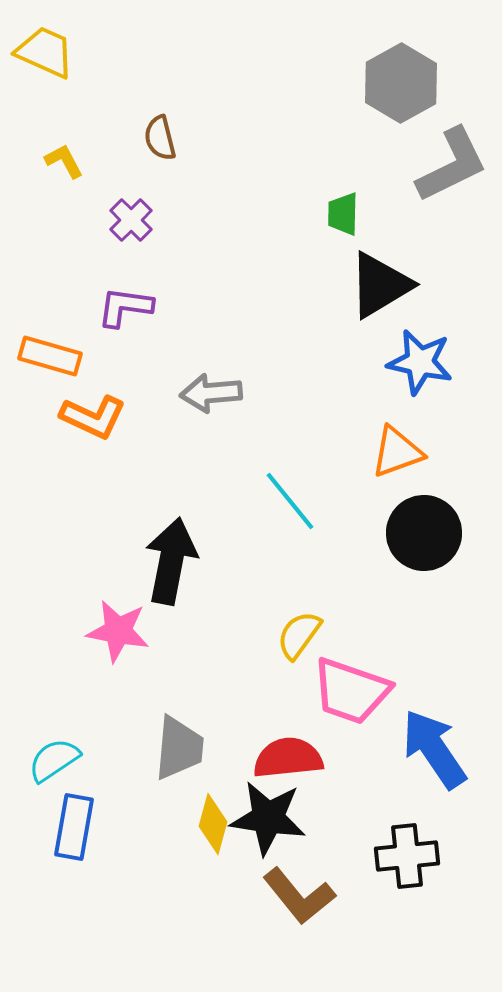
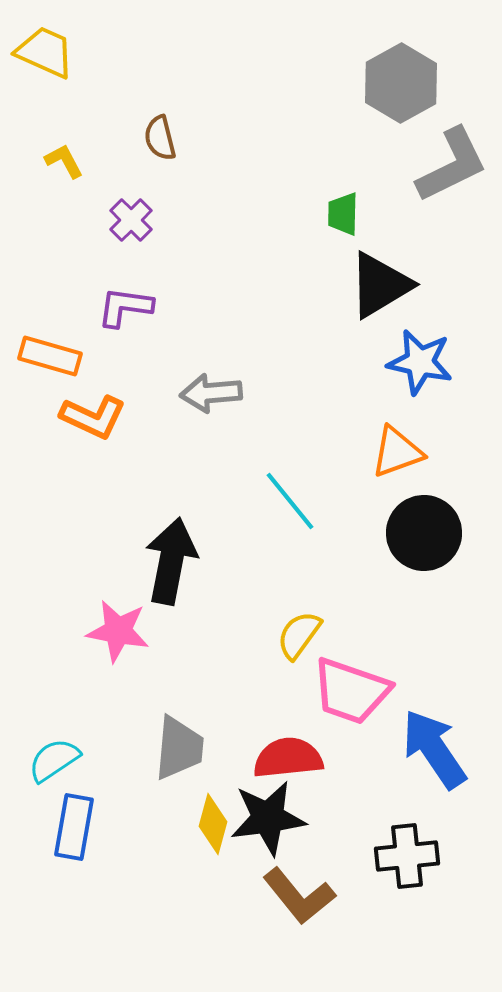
black star: rotated 16 degrees counterclockwise
